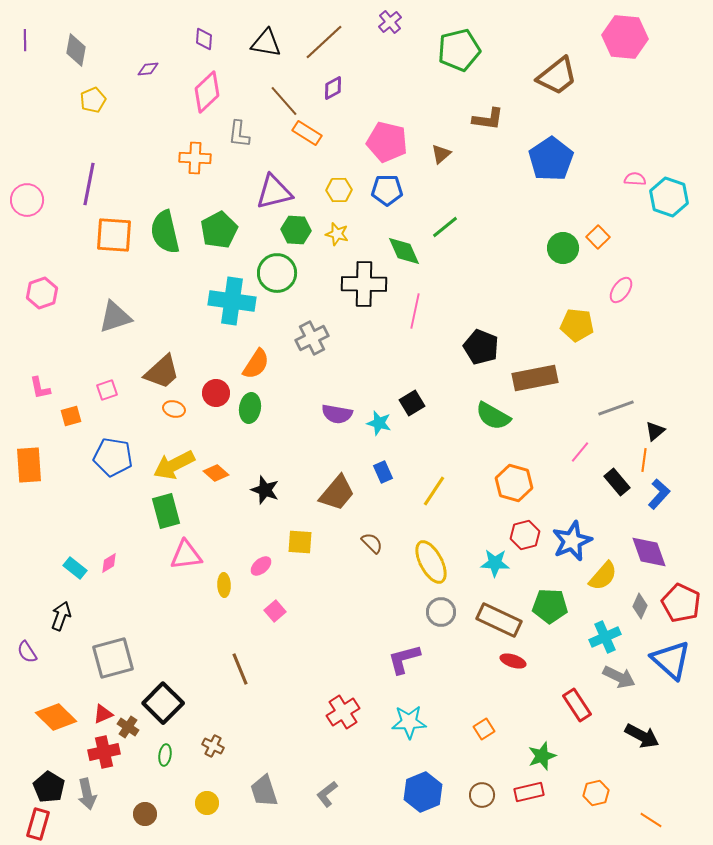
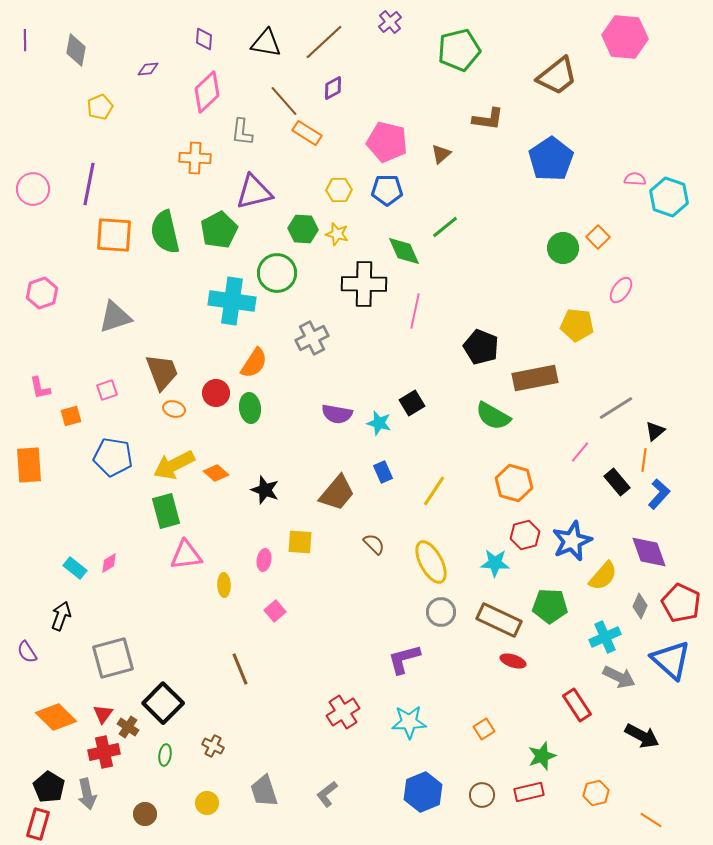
yellow pentagon at (93, 100): moved 7 px right, 7 px down
gray L-shape at (239, 134): moved 3 px right, 2 px up
purple triangle at (274, 192): moved 20 px left
pink circle at (27, 200): moved 6 px right, 11 px up
green hexagon at (296, 230): moved 7 px right, 1 px up
orange semicircle at (256, 364): moved 2 px left, 1 px up
brown trapezoid at (162, 372): rotated 69 degrees counterclockwise
green ellipse at (250, 408): rotated 16 degrees counterclockwise
gray line at (616, 408): rotated 12 degrees counterclockwise
brown semicircle at (372, 543): moved 2 px right, 1 px down
pink ellipse at (261, 566): moved 3 px right, 6 px up; rotated 40 degrees counterclockwise
red triangle at (103, 714): rotated 30 degrees counterclockwise
